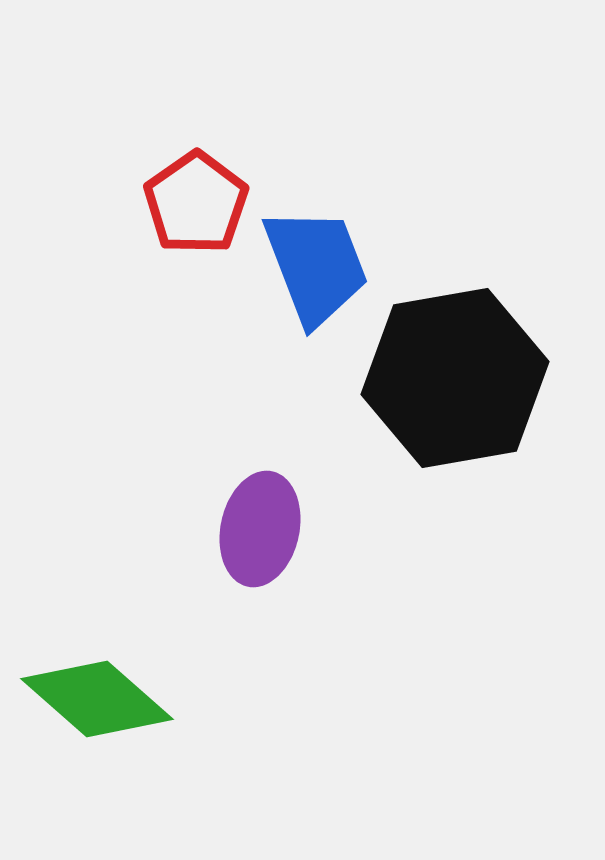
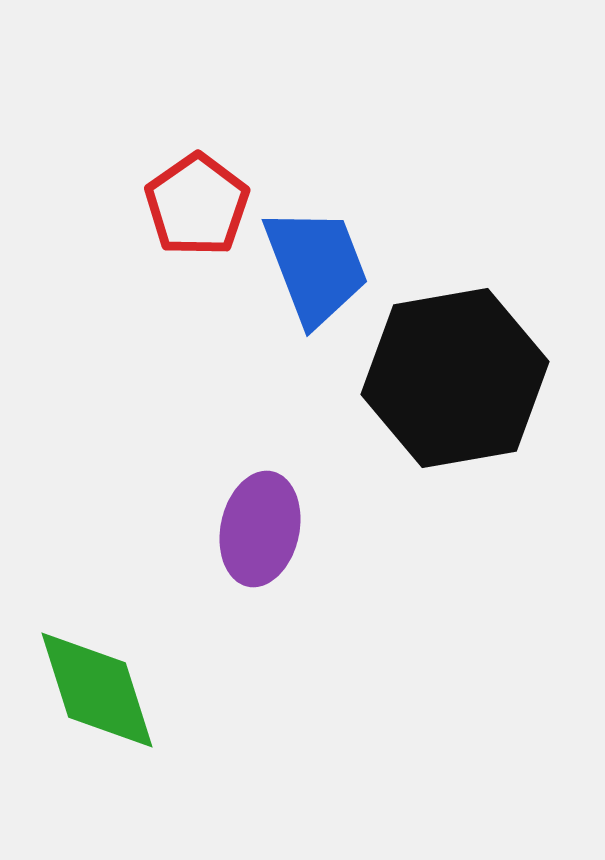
red pentagon: moved 1 px right, 2 px down
green diamond: moved 9 px up; rotated 31 degrees clockwise
